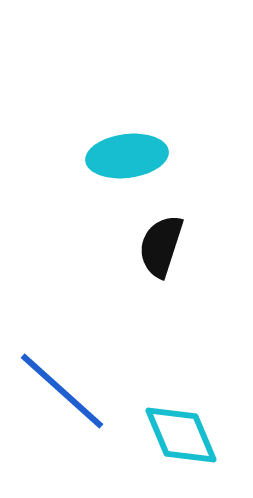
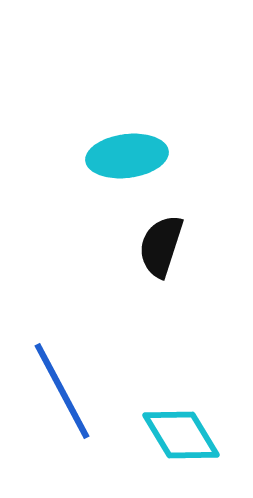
blue line: rotated 20 degrees clockwise
cyan diamond: rotated 8 degrees counterclockwise
